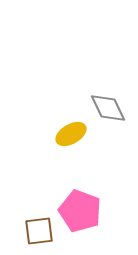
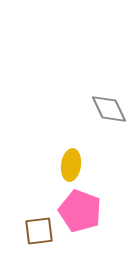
gray diamond: moved 1 px right, 1 px down
yellow ellipse: moved 31 px down; rotated 52 degrees counterclockwise
